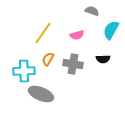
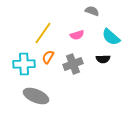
cyan semicircle: moved 7 px down; rotated 78 degrees counterclockwise
orange semicircle: moved 2 px up
gray cross: rotated 30 degrees counterclockwise
cyan cross: moved 7 px up
gray ellipse: moved 5 px left, 2 px down
